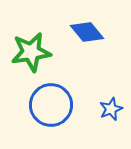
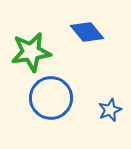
blue circle: moved 7 px up
blue star: moved 1 px left, 1 px down
